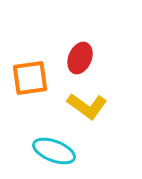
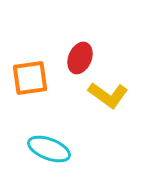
yellow L-shape: moved 21 px right, 11 px up
cyan ellipse: moved 5 px left, 2 px up
